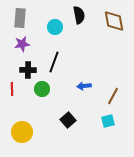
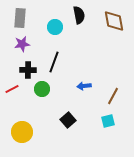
red line: rotated 64 degrees clockwise
